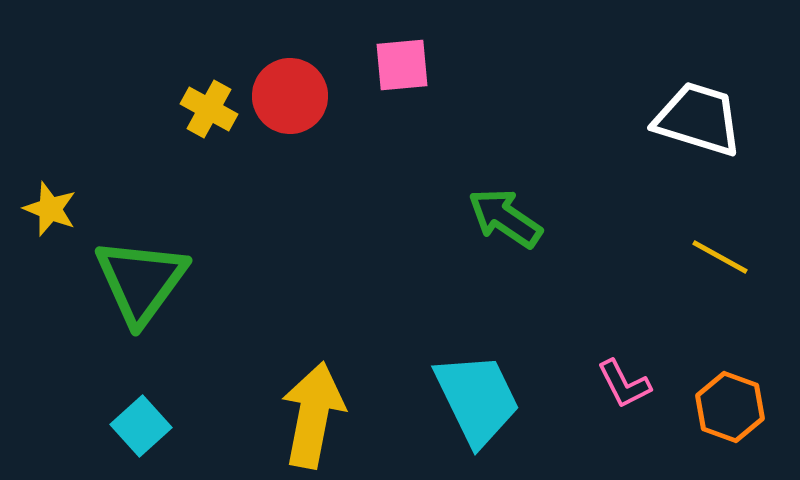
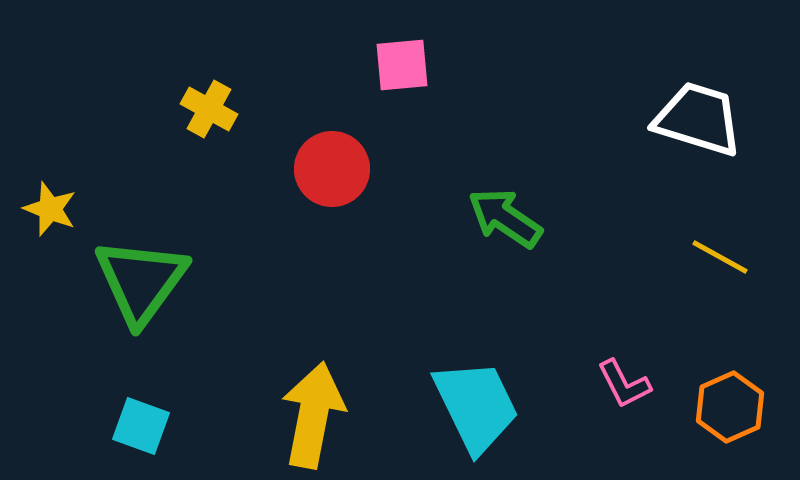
red circle: moved 42 px right, 73 px down
cyan trapezoid: moved 1 px left, 7 px down
orange hexagon: rotated 16 degrees clockwise
cyan square: rotated 28 degrees counterclockwise
